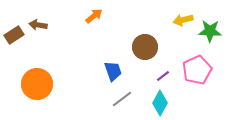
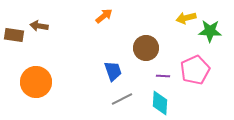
orange arrow: moved 10 px right
yellow arrow: moved 3 px right, 2 px up
brown arrow: moved 1 px right, 1 px down
brown rectangle: rotated 42 degrees clockwise
brown circle: moved 1 px right, 1 px down
pink pentagon: moved 2 px left
purple line: rotated 40 degrees clockwise
orange circle: moved 1 px left, 2 px up
gray line: rotated 10 degrees clockwise
cyan diamond: rotated 25 degrees counterclockwise
